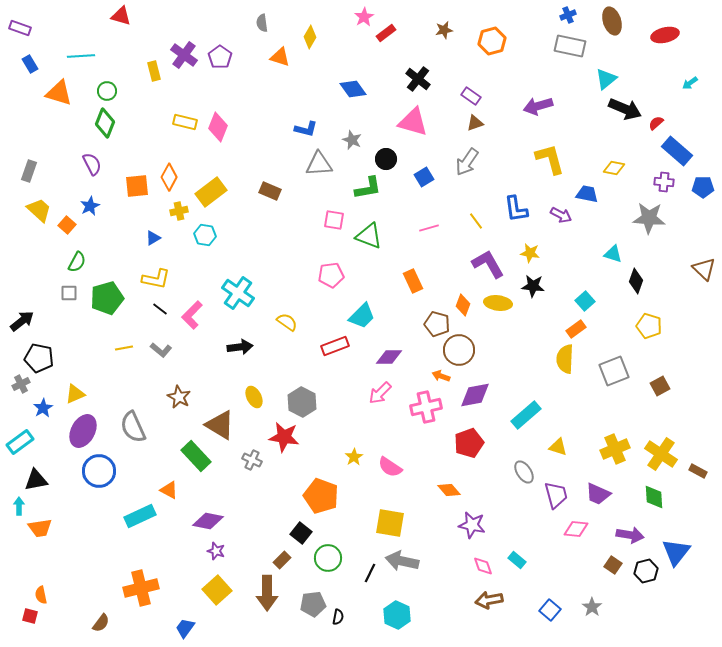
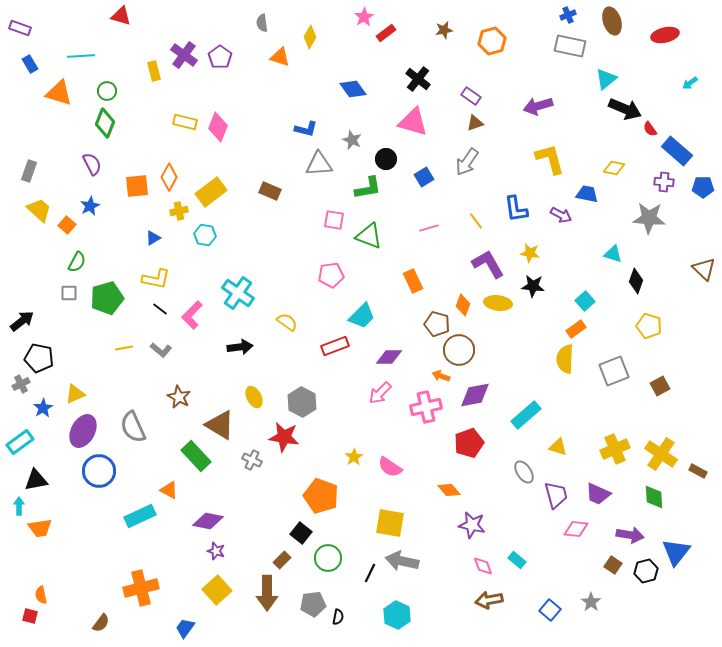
red semicircle at (656, 123): moved 6 px left, 6 px down; rotated 84 degrees counterclockwise
gray star at (592, 607): moved 1 px left, 5 px up
